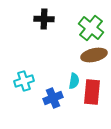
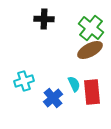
brown ellipse: moved 4 px left, 5 px up; rotated 15 degrees counterclockwise
cyan semicircle: moved 3 px down; rotated 35 degrees counterclockwise
red rectangle: rotated 10 degrees counterclockwise
blue cross: rotated 18 degrees counterclockwise
